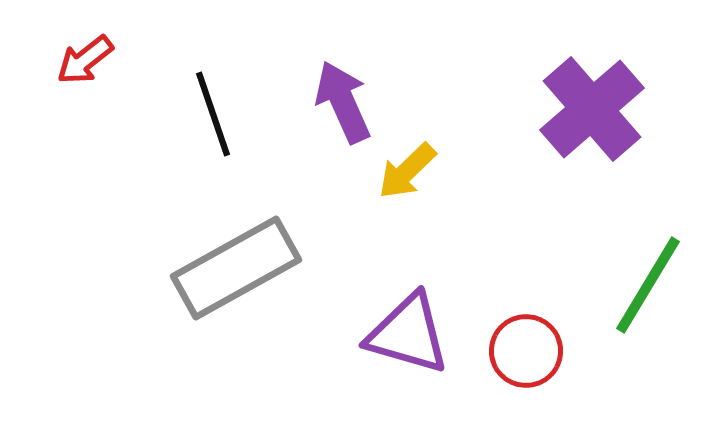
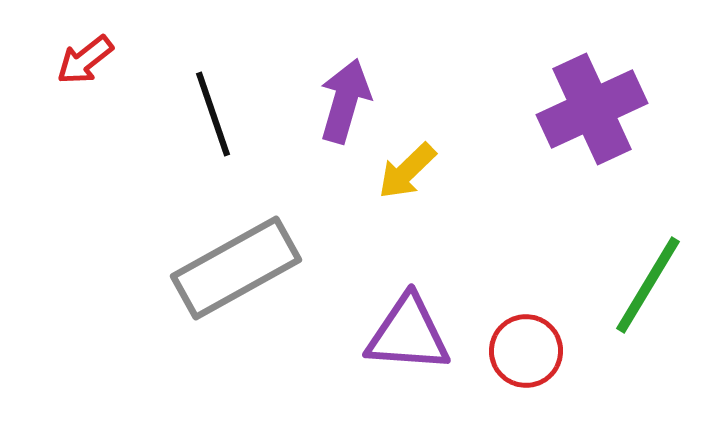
purple arrow: moved 2 px right, 1 px up; rotated 40 degrees clockwise
purple cross: rotated 16 degrees clockwise
purple triangle: rotated 12 degrees counterclockwise
